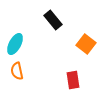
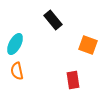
orange square: moved 2 px right, 1 px down; rotated 18 degrees counterclockwise
